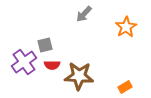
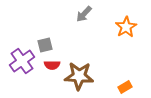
purple cross: moved 2 px left, 1 px up
